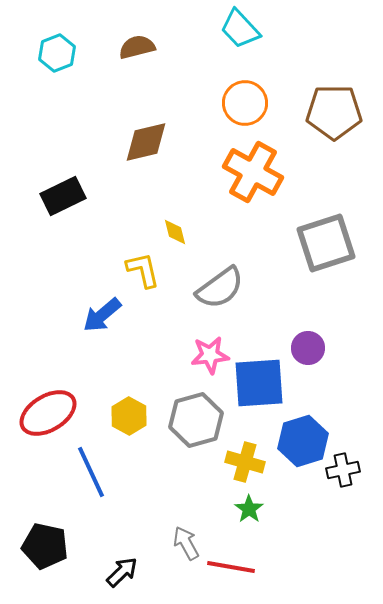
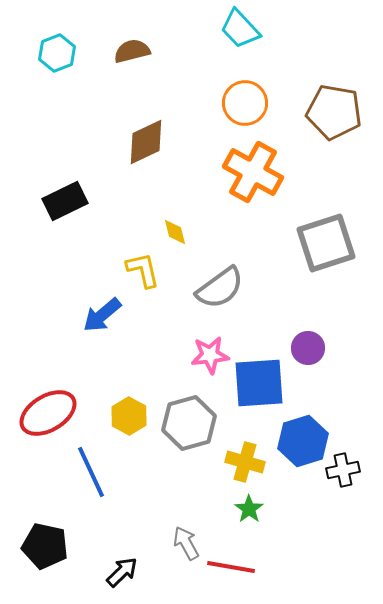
brown semicircle: moved 5 px left, 4 px down
brown pentagon: rotated 10 degrees clockwise
brown diamond: rotated 12 degrees counterclockwise
black rectangle: moved 2 px right, 5 px down
gray hexagon: moved 7 px left, 3 px down
